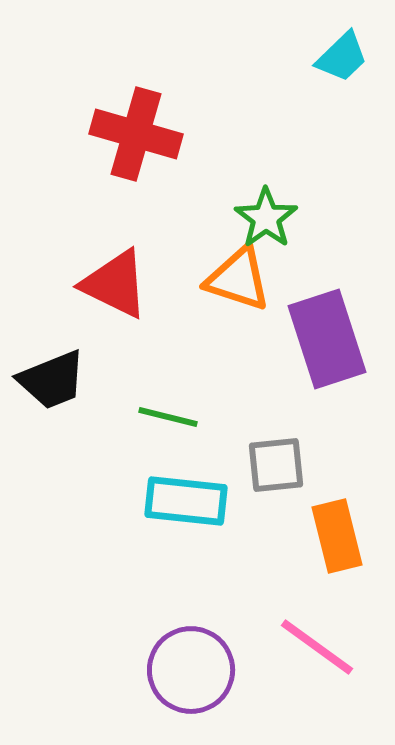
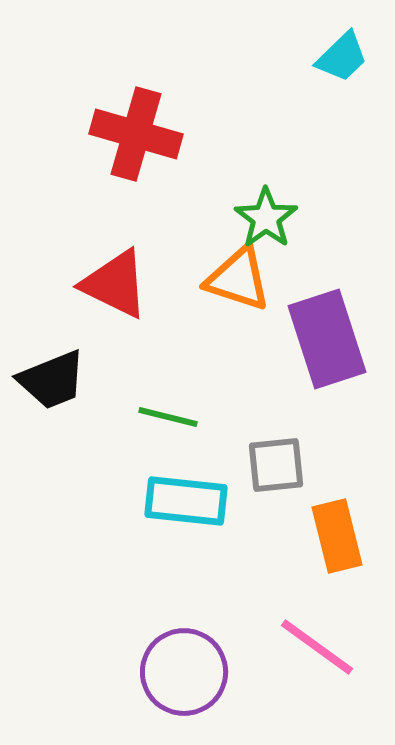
purple circle: moved 7 px left, 2 px down
